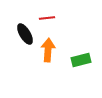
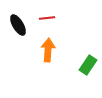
black ellipse: moved 7 px left, 9 px up
green rectangle: moved 7 px right, 5 px down; rotated 42 degrees counterclockwise
